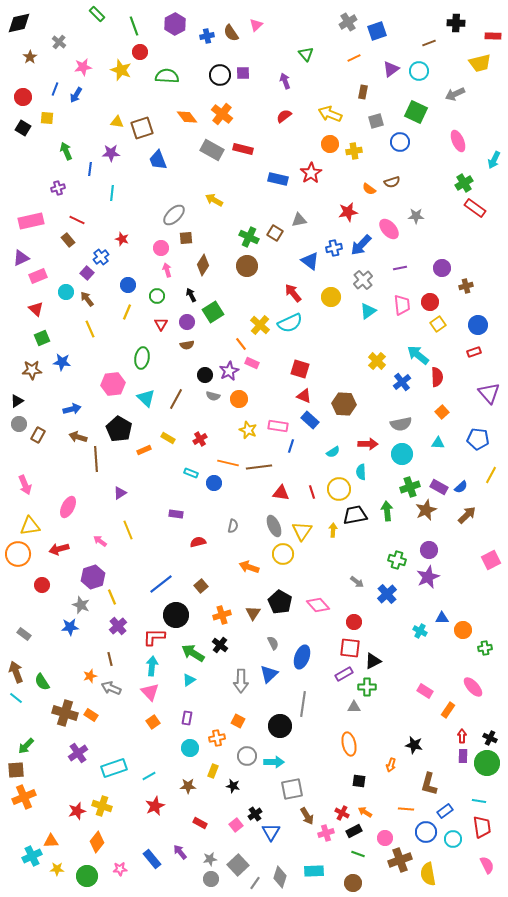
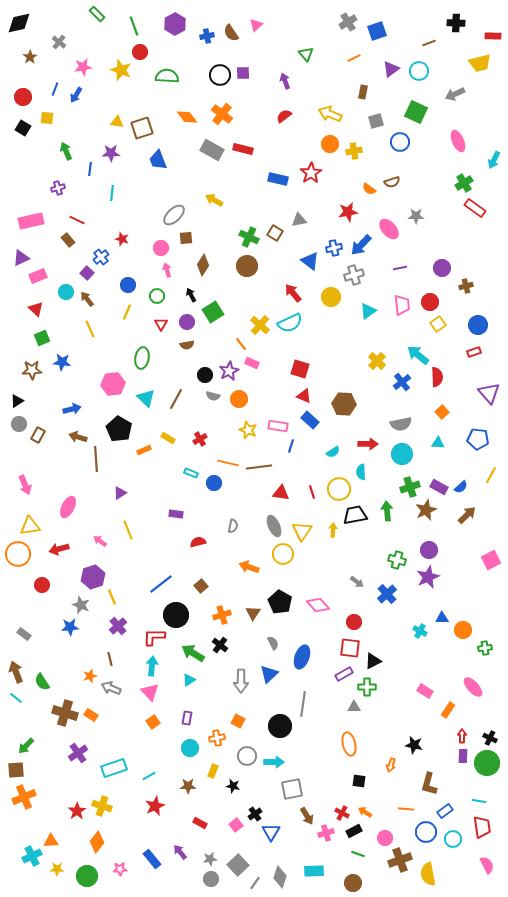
gray cross at (363, 280): moved 9 px left, 5 px up; rotated 24 degrees clockwise
red star at (77, 811): rotated 18 degrees counterclockwise
